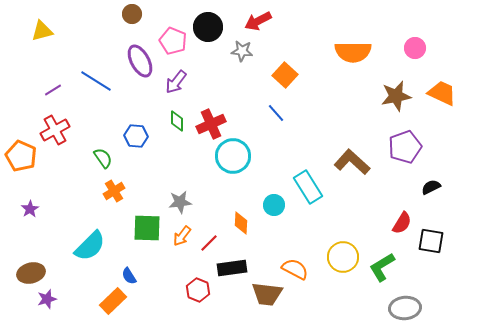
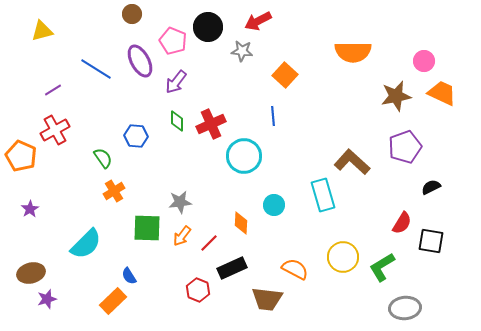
pink circle at (415, 48): moved 9 px right, 13 px down
blue line at (96, 81): moved 12 px up
blue line at (276, 113): moved 3 px left, 3 px down; rotated 36 degrees clockwise
cyan circle at (233, 156): moved 11 px right
cyan rectangle at (308, 187): moved 15 px right, 8 px down; rotated 16 degrees clockwise
cyan semicircle at (90, 246): moved 4 px left, 2 px up
black rectangle at (232, 268): rotated 16 degrees counterclockwise
brown trapezoid at (267, 294): moved 5 px down
